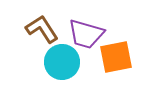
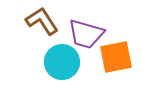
brown L-shape: moved 8 px up
